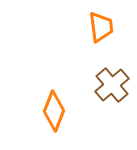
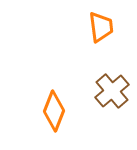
brown cross: moved 6 px down
